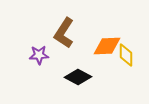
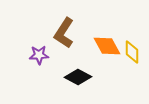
orange diamond: rotated 64 degrees clockwise
yellow diamond: moved 6 px right, 3 px up
